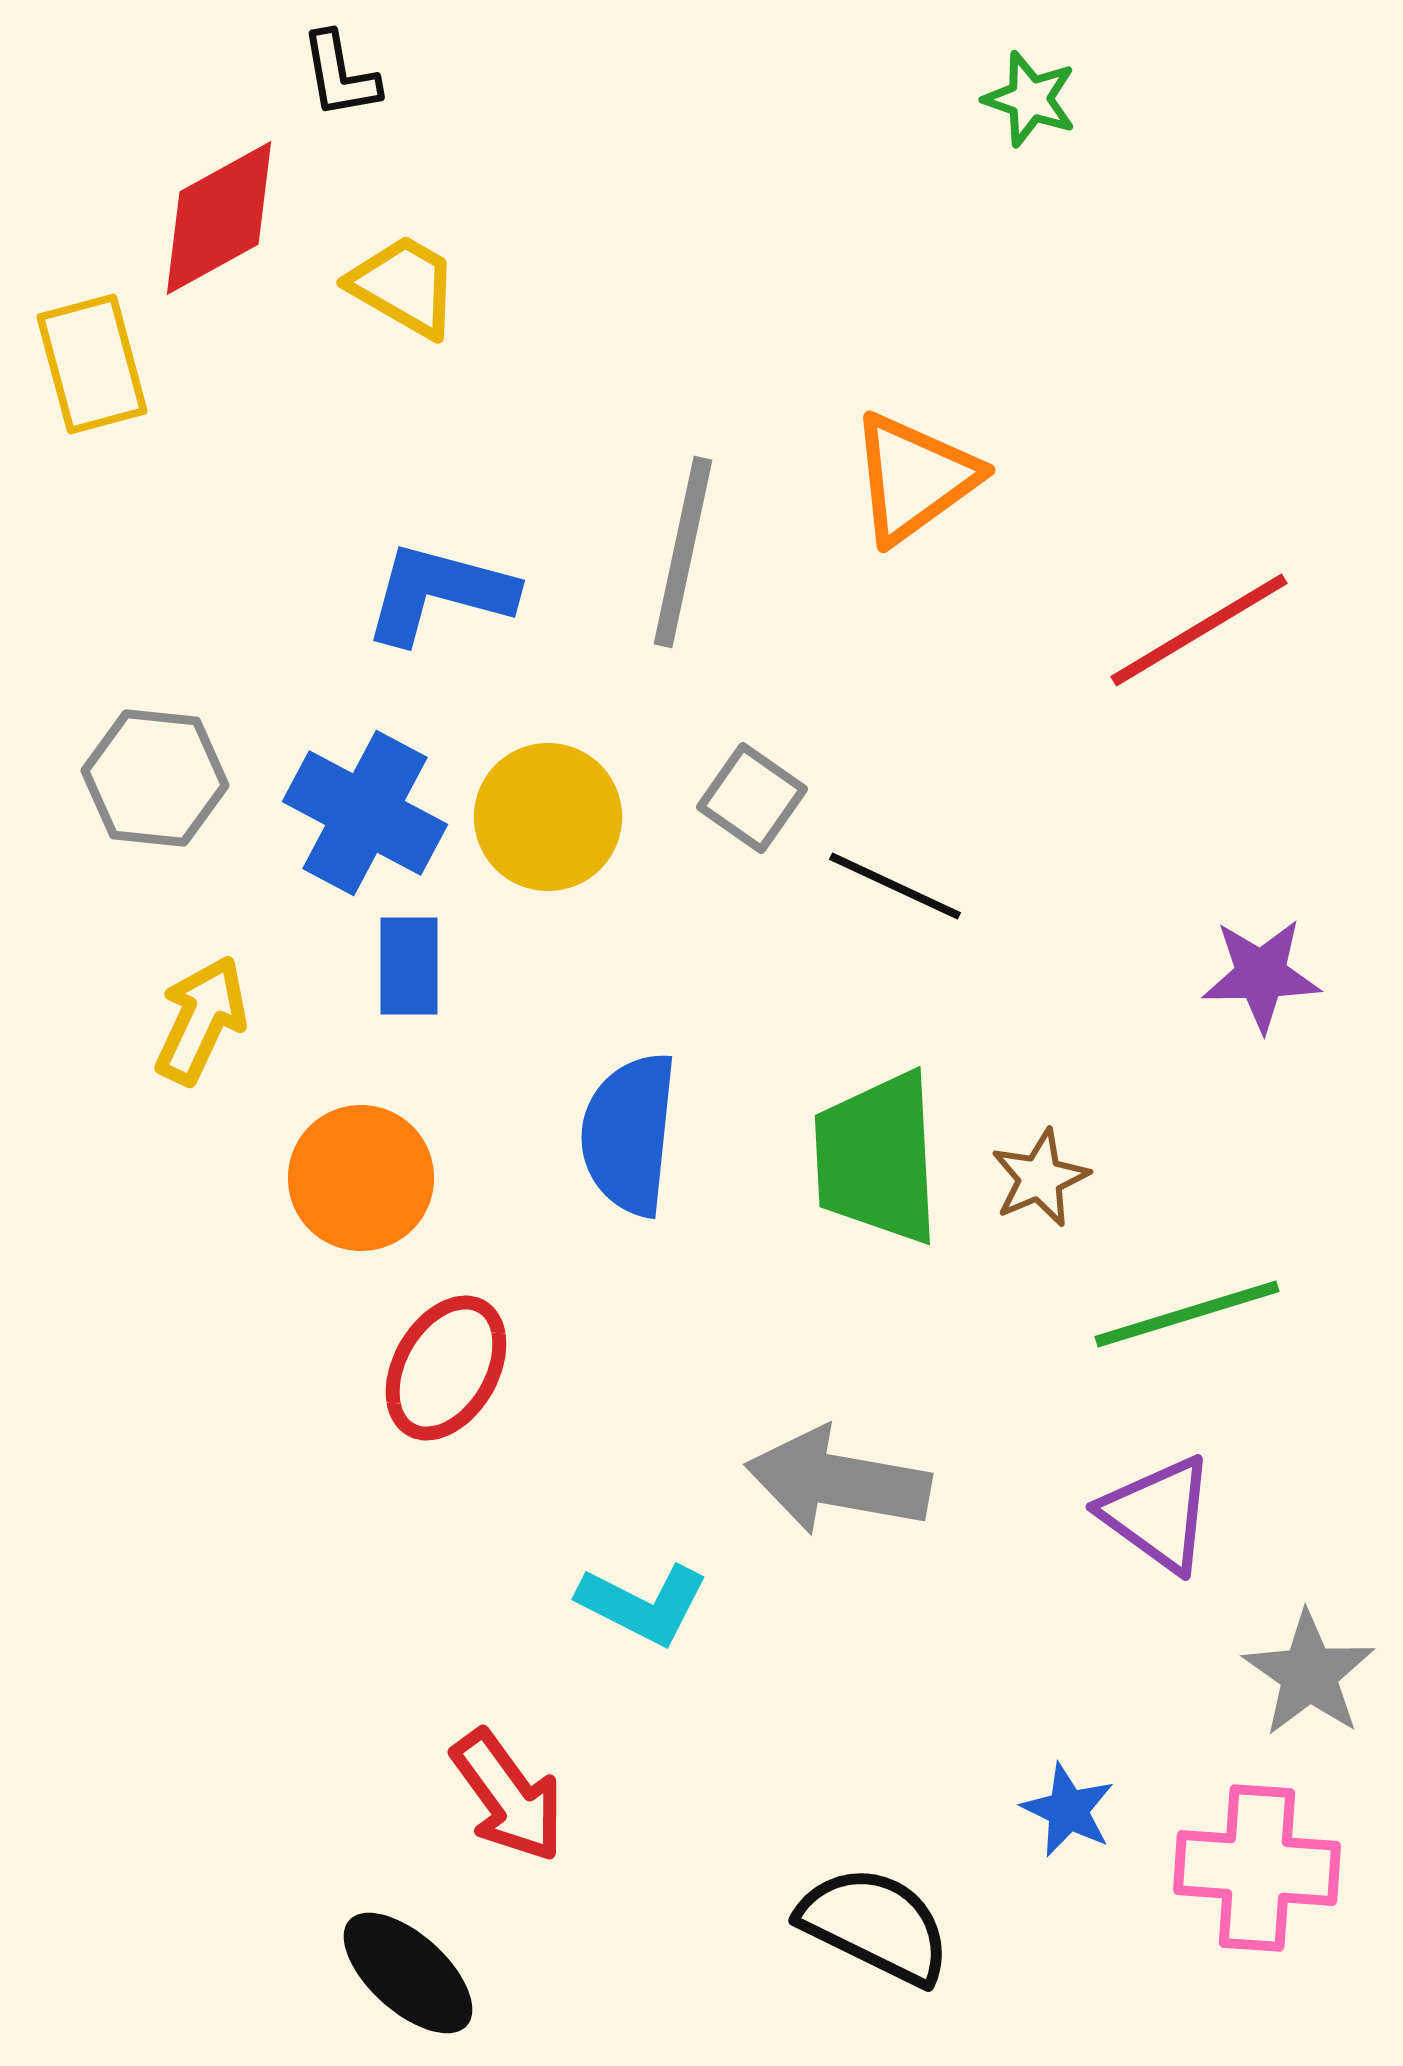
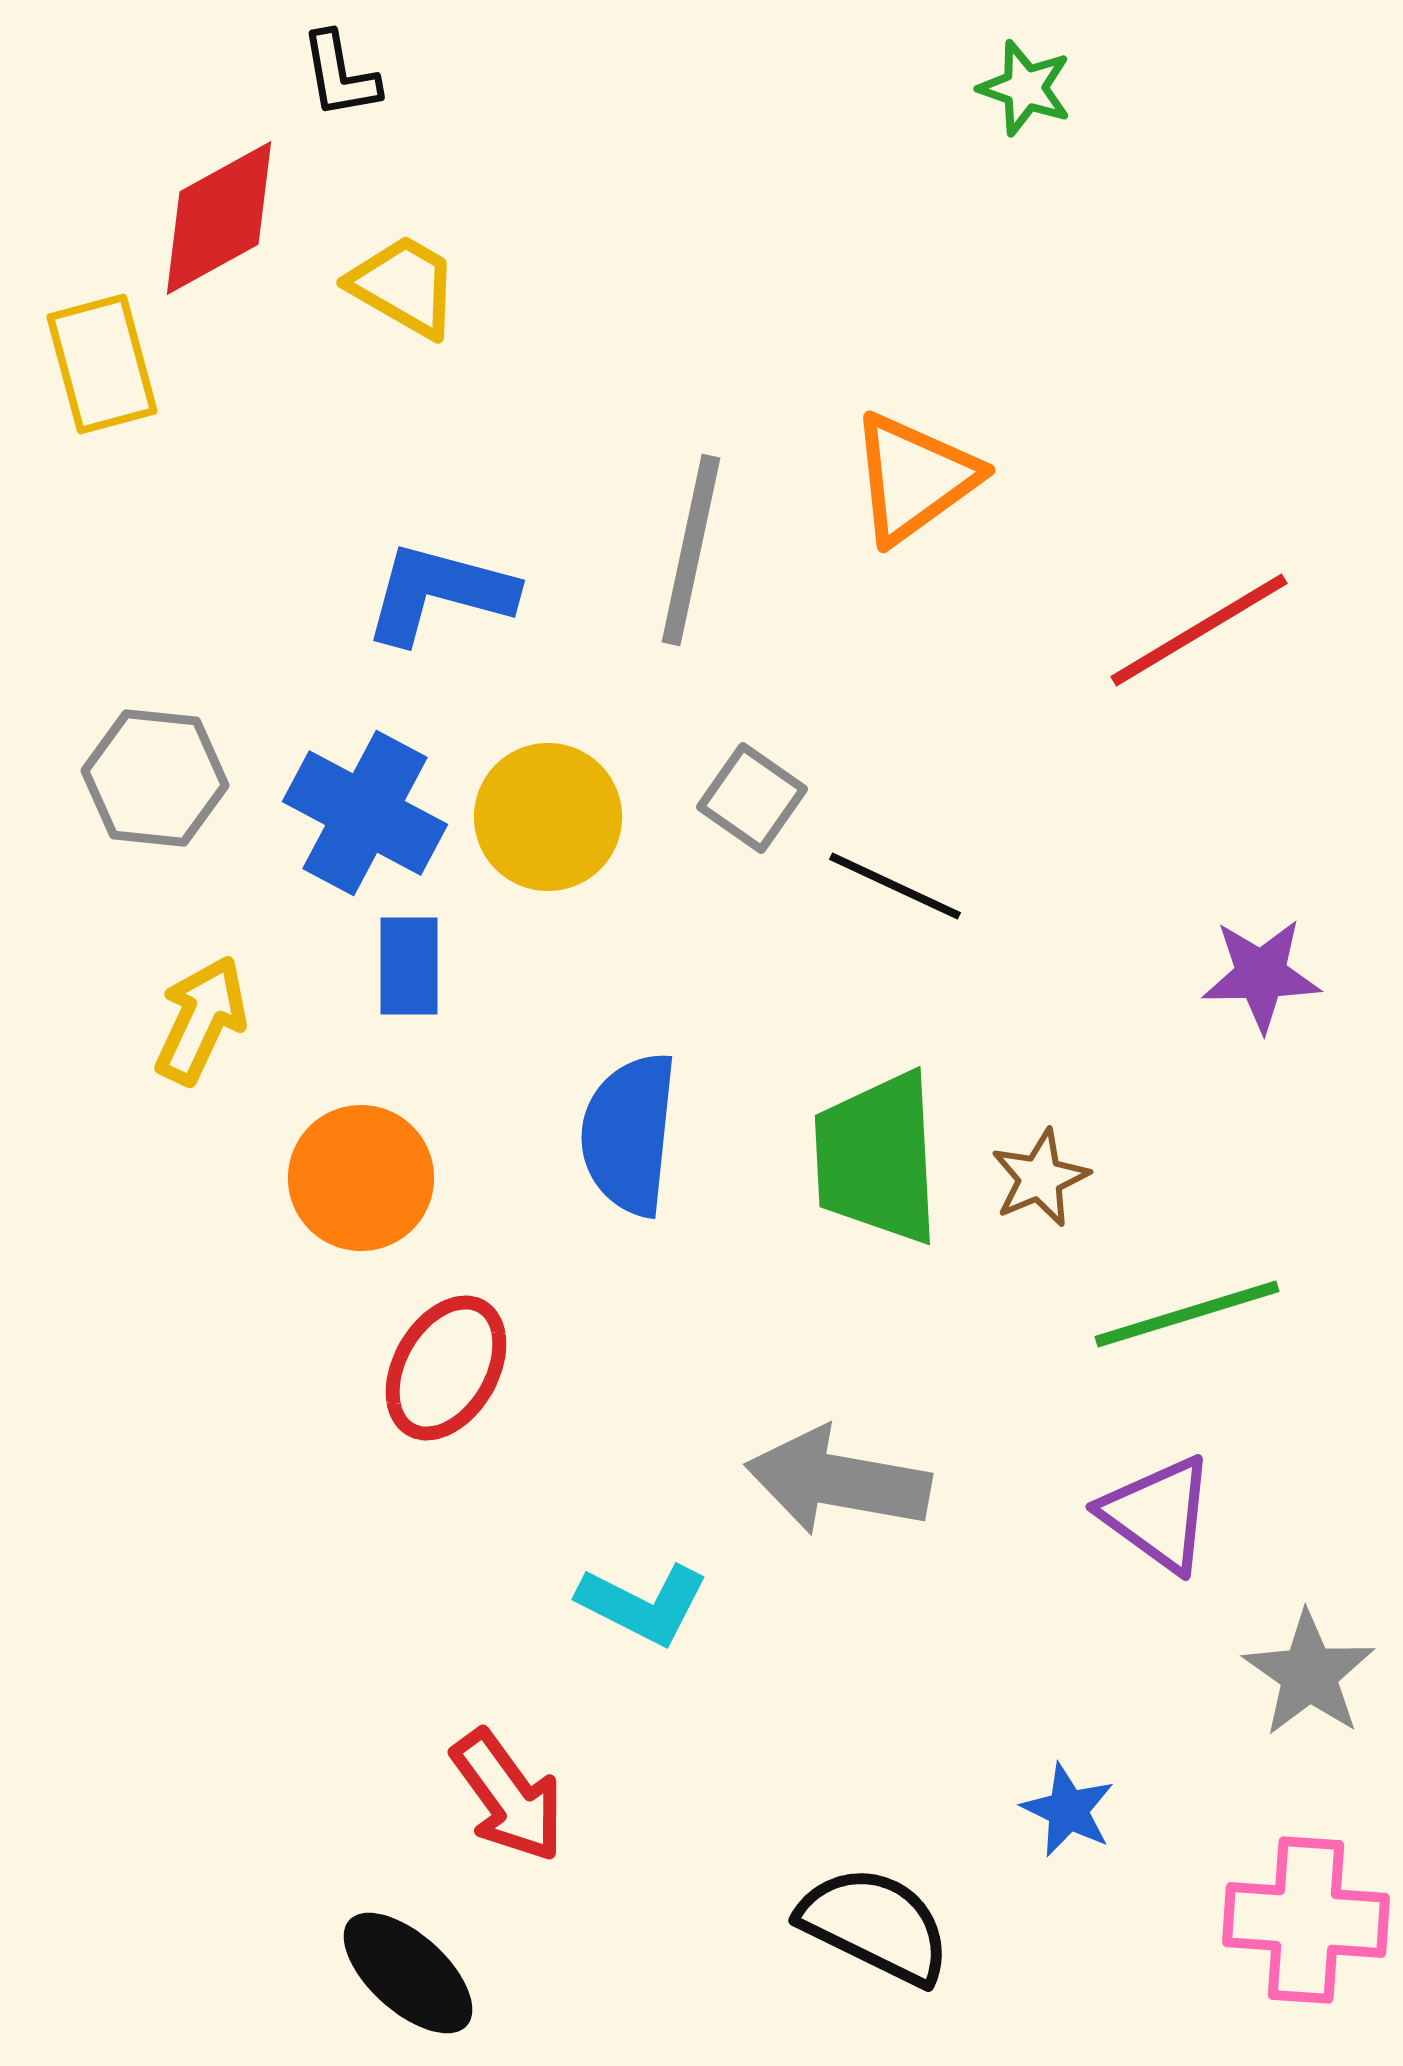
green star: moved 5 px left, 11 px up
yellow rectangle: moved 10 px right
gray line: moved 8 px right, 2 px up
pink cross: moved 49 px right, 52 px down
